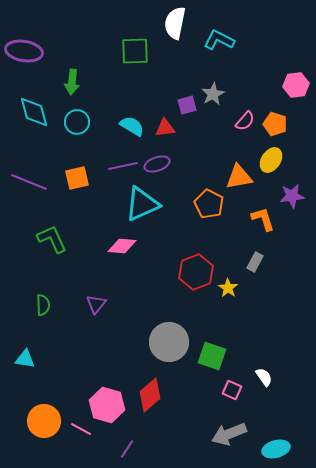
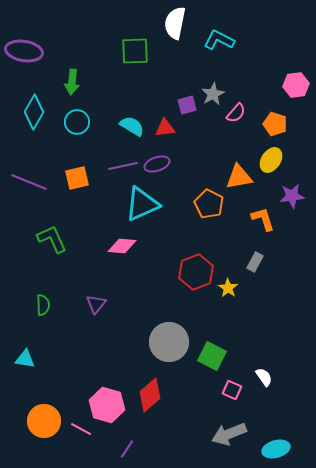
cyan diamond at (34, 112): rotated 44 degrees clockwise
pink semicircle at (245, 121): moved 9 px left, 8 px up
green square at (212, 356): rotated 8 degrees clockwise
